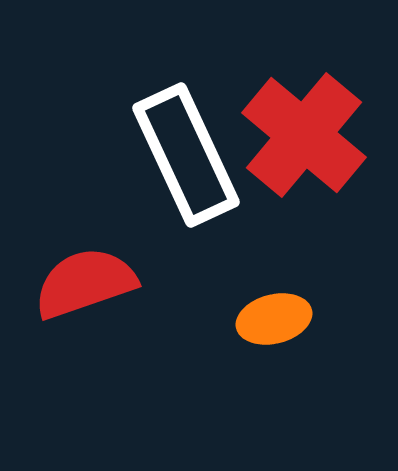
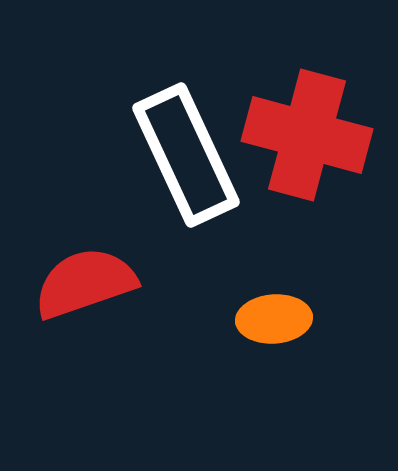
red cross: moved 3 px right; rotated 25 degrees counterclockwise
orange ellipse: rotated 10 degrees clockwise
